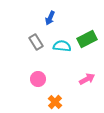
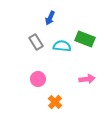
green rectangle: moved 2 px left; rotated 48 degrees clockwise
pink arrow: rotated 21 degrees clockwise
